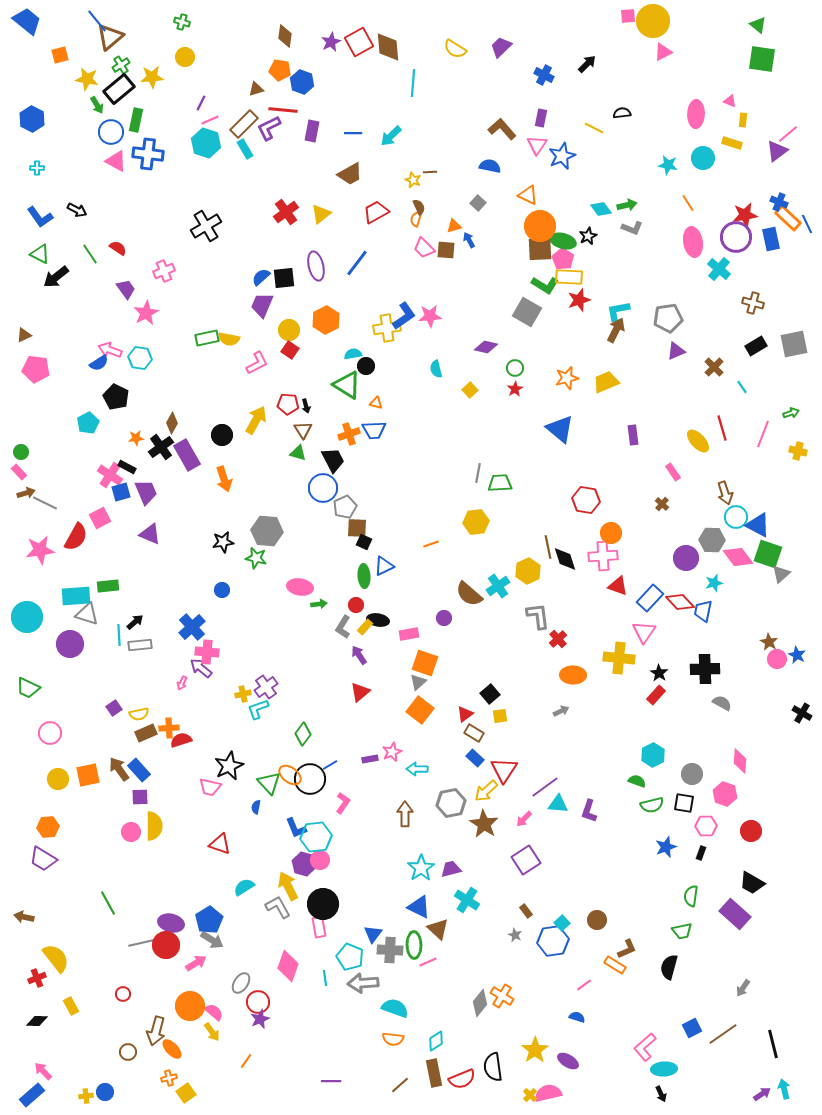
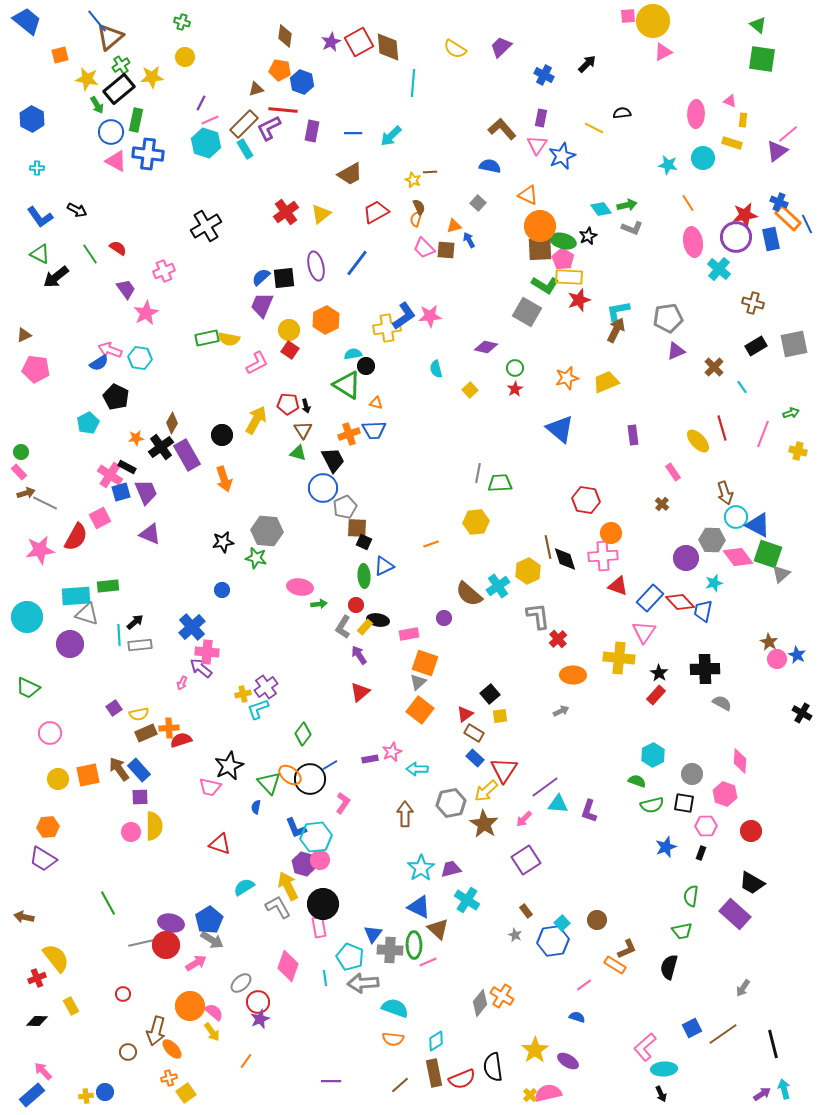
gray ellipse at (241, 983): rotated 15 degrees clockwise
